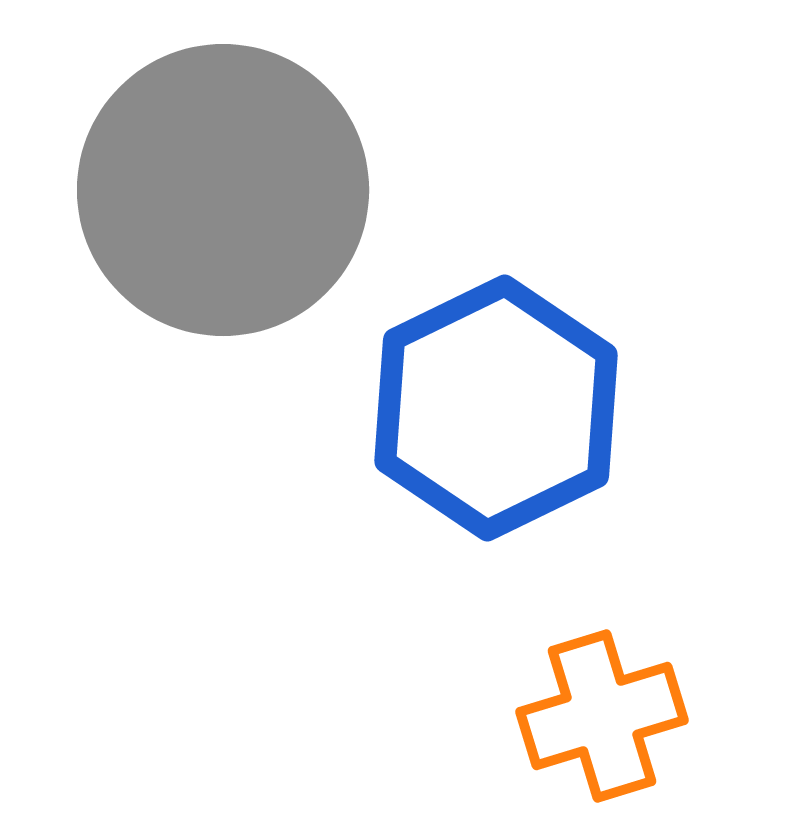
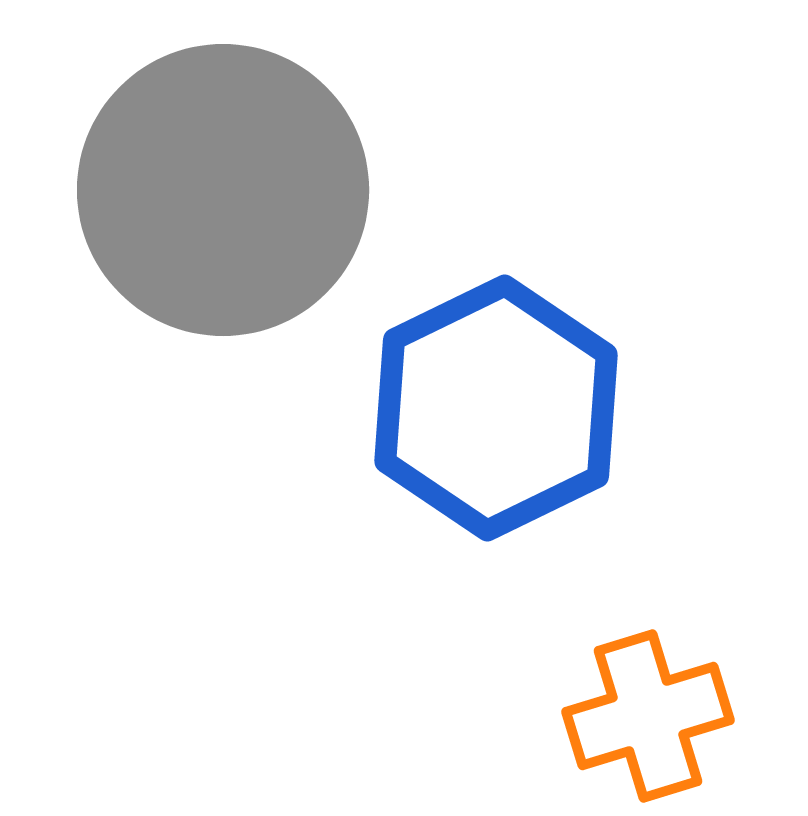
orange cross: moved 46 px right
